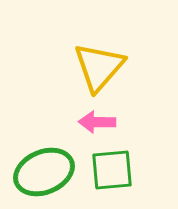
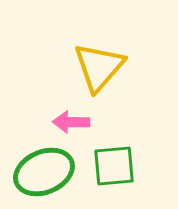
pink arrow: moved 26 px left
green square: moved 2 px right, 4 px up
